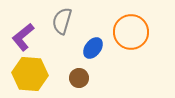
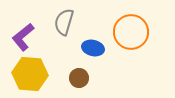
gray semicircle: moved 2 px right, 1 px down
blue ellipse: rotated 65 degrees clockwise
